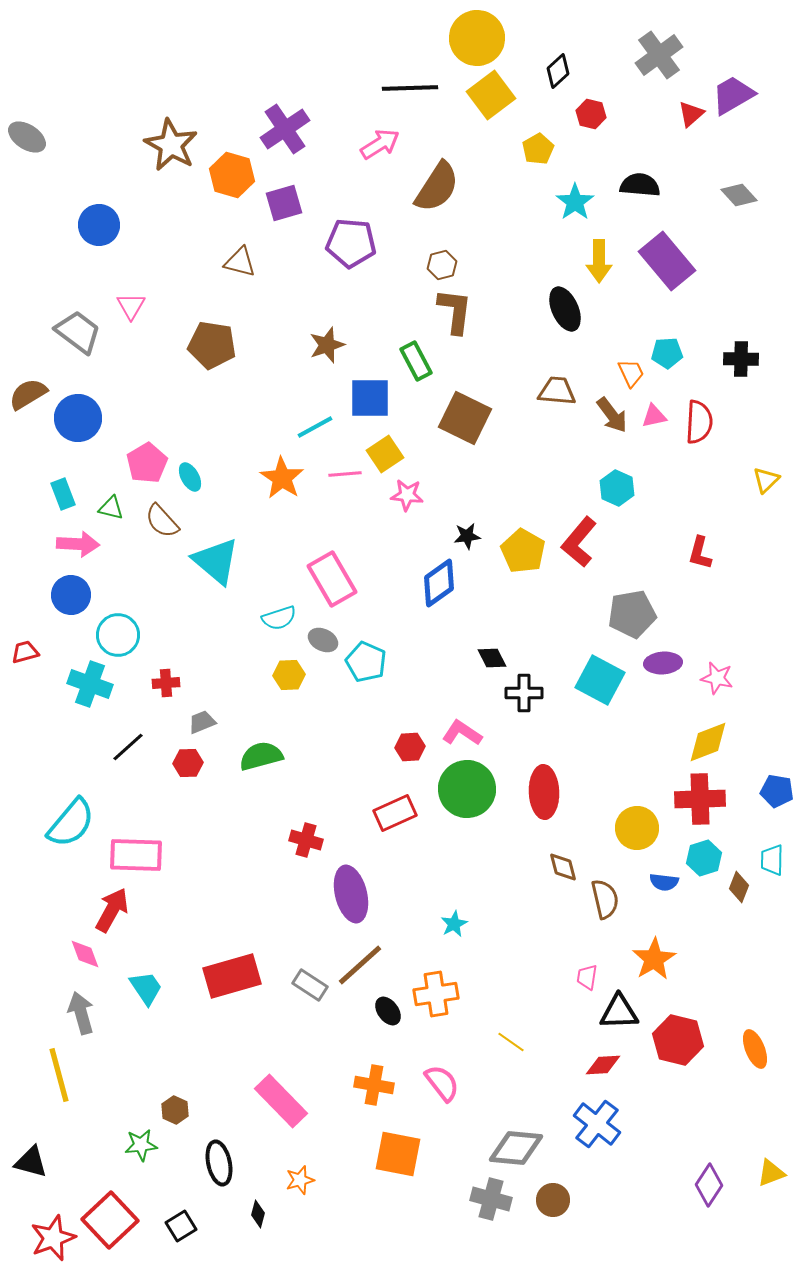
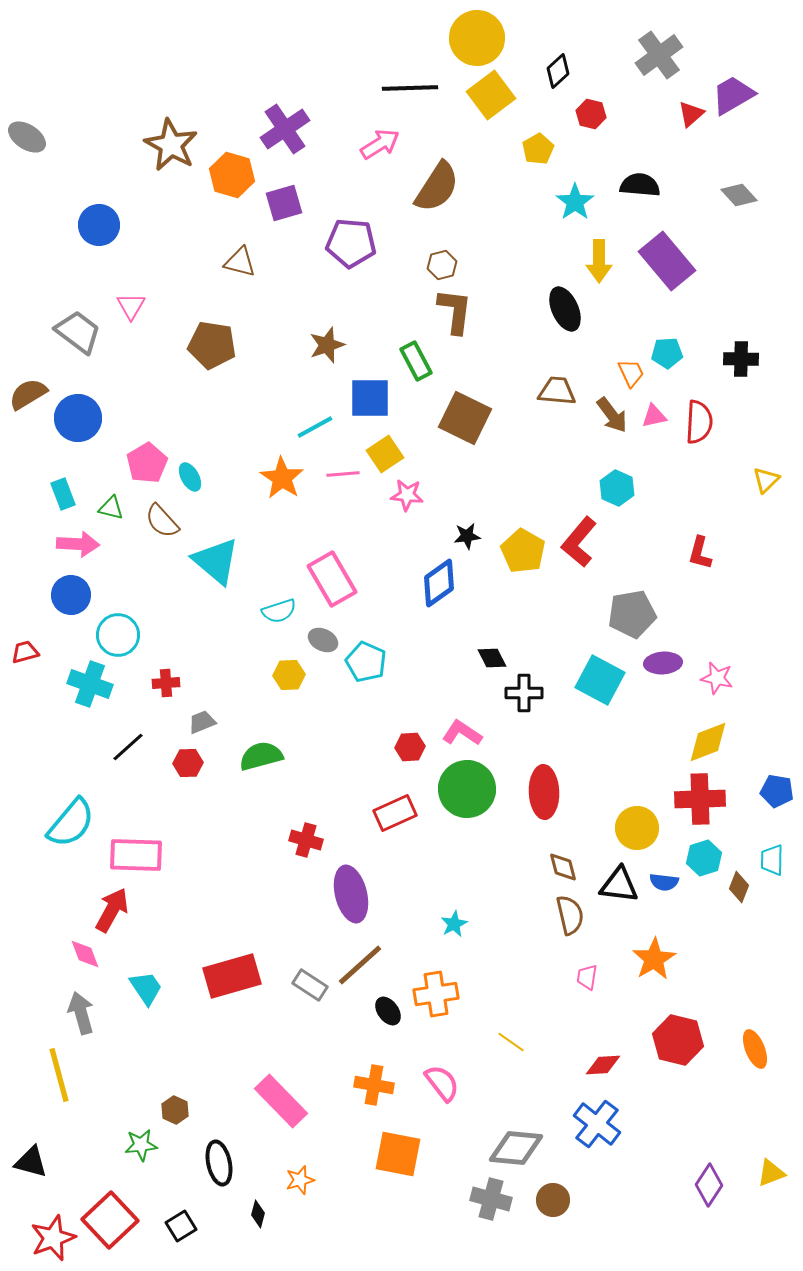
pink line at (345, 474): moved 2 px left
cyan semicircle at (279, 618): moved 7 px up
brown semicircle at (605, 899): moved 35 px left, 16 px down
black triangle at (619, 1012): moved 127 px up; rotated 9 degrees clockwise
